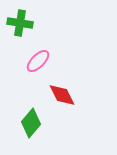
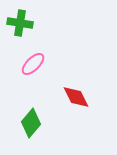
pink ellipse: moved 5 px left, 3 px down
red diamond: moved 14 px right, 2 px down
